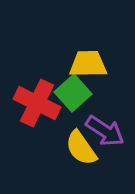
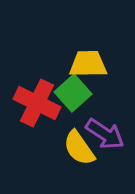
purple arrow: moved 3 px down
yellow semicircle: moved 2 px left
